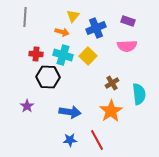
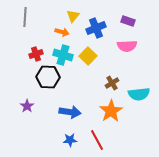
red cross: rotated 24 degrees counterclockwise
cyan semicircle: rotated 90 degrees clockwise
